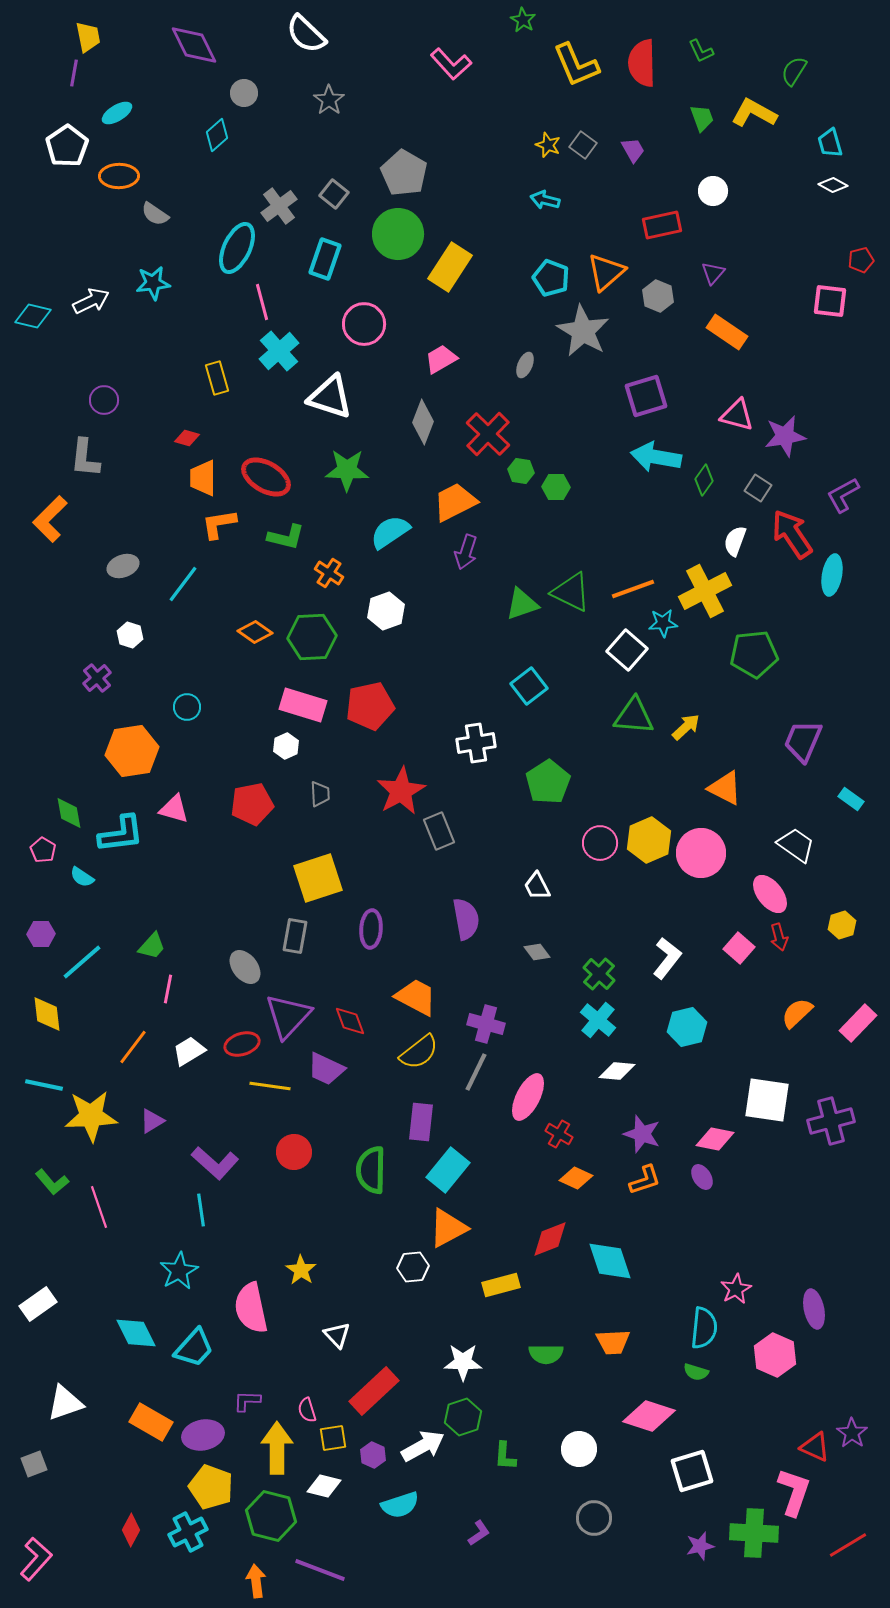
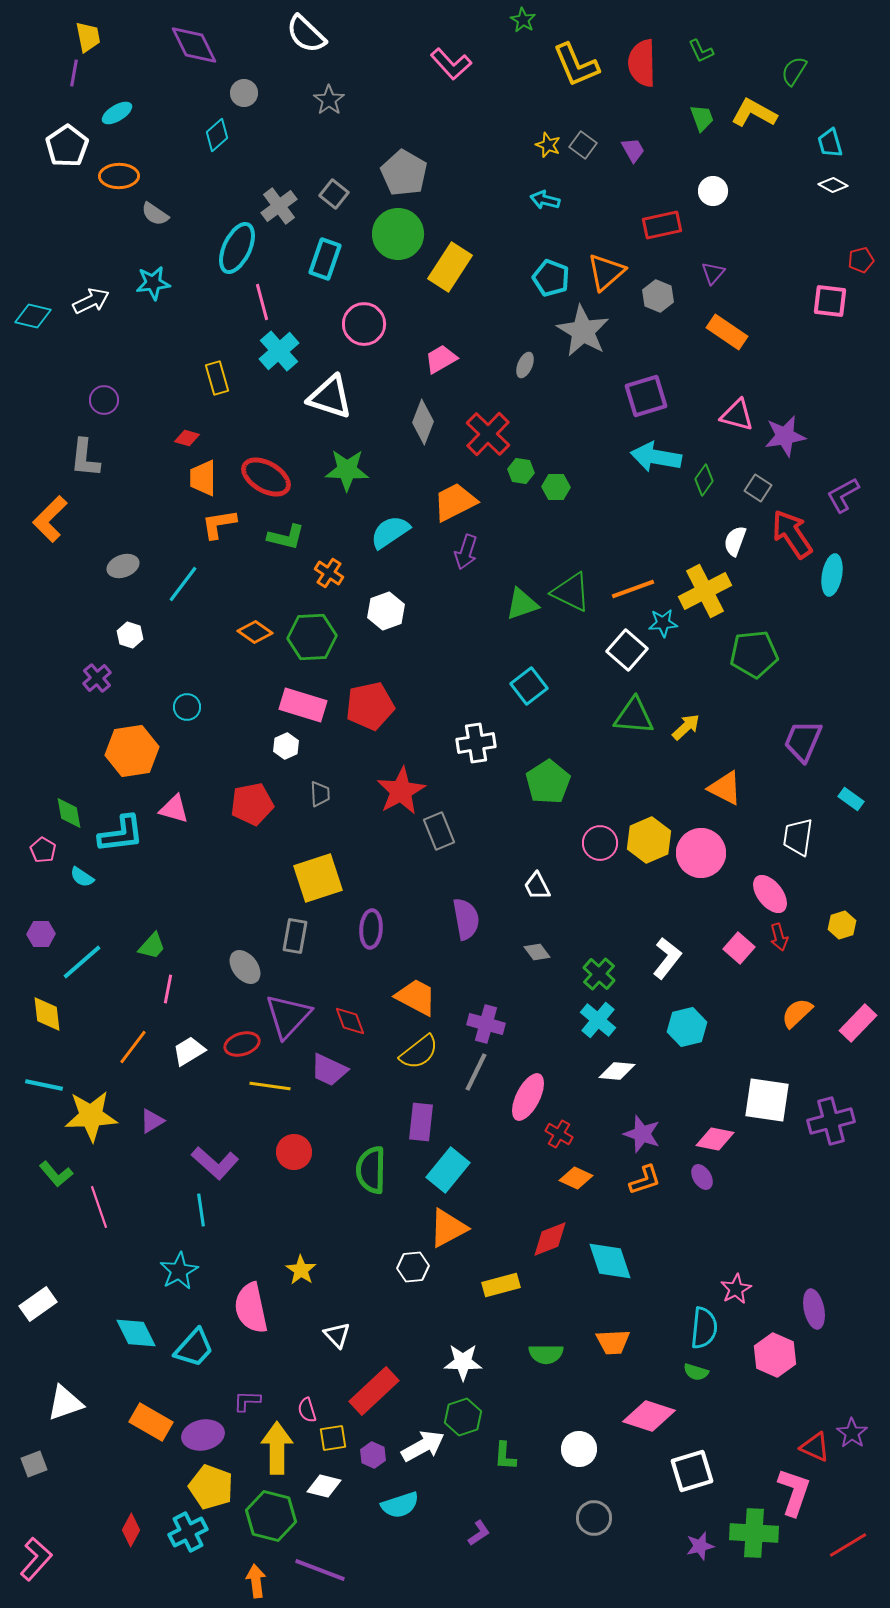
white trapezoid at (796, 845): moved 2 px right, 8 px up; rotated 117 degrees counterclockwise
purple trapezoid at (326, 1069): moved 3 px right, 1 px down
green L-shape at (52, 1182): moved 4 px right, 8 px up
